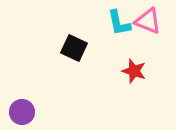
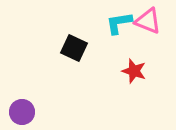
cyan L-shape: rotated 92 degrees clockwise
